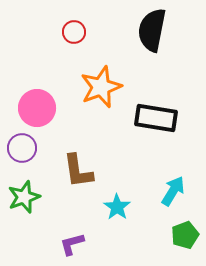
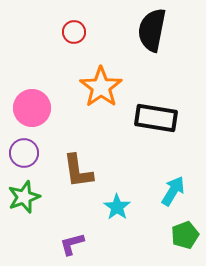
orange star: rotated 15 degrees counterclockwise
pink circle: moved 5 px left
purple circle: moved 2 px right, 5 px down
